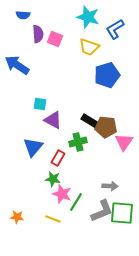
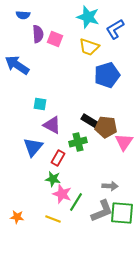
purple triangle: moved 1 px left, 5 px down
